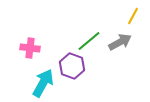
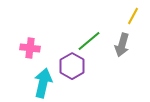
gray arrow: moved 2 px right, 3 px down; rotated 135 degrees clockwise
purple hexagon: rotated 10 degrees clockwise
cyan arrow: rotated 16 degrees counterclockwise
